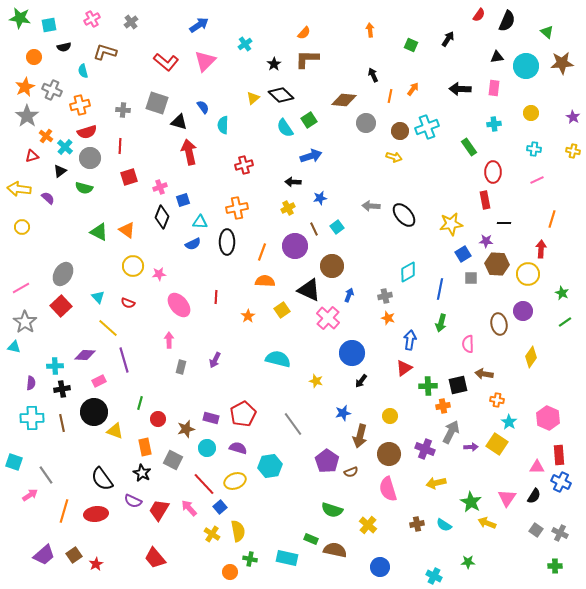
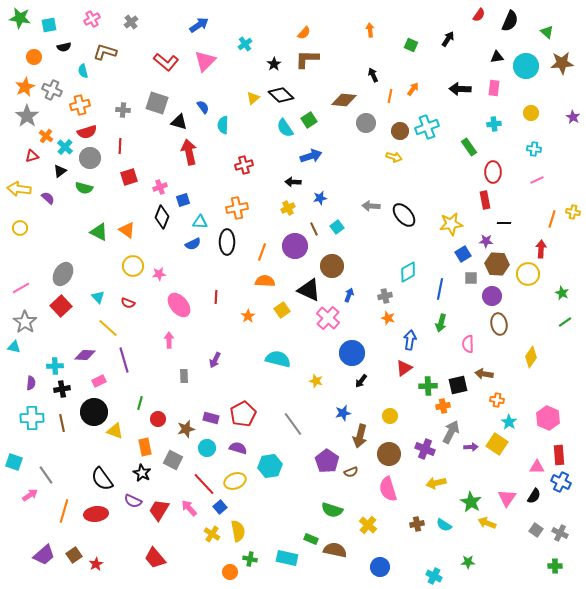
black semicircle at (507, 21): moved 3 px right
yellow cross at (573, 151): moved 61 px down
yellow circle at (22, 227): moved 2 px left, 1 px down
purple circle at (523, 311): moved 31 px left, 15 px up
gray rectangle at (181, 367): moved 3 px right, 9 px down; rotated 16 degrees counterclockwise
